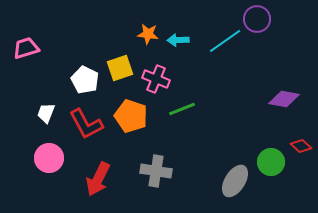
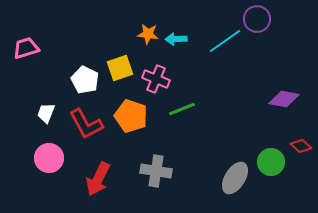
cyan arrow: moved 2 px left, 1 px up
gray ellipse: moved 3 px up
